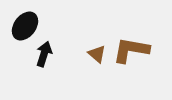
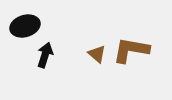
black ellipse: rotated 36 degrees clockwise
black arrow: moved 1 px right, 1 px down
